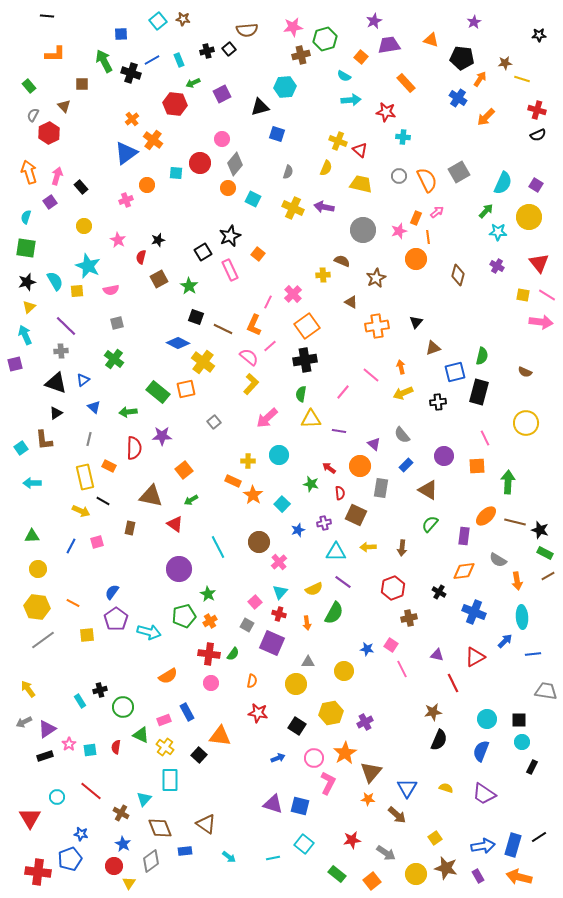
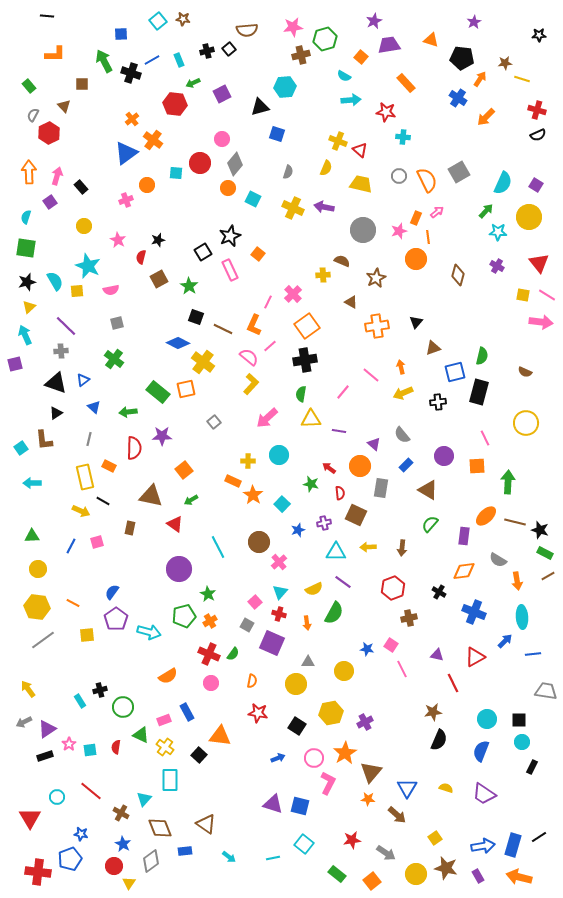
orange arrow at (29, 172): rotated 15 degrees clockwise
red cross at (209, 654): rotated 15 degrees clockwise
